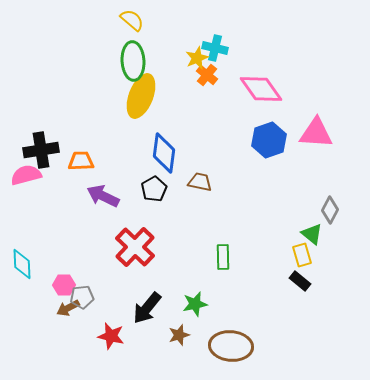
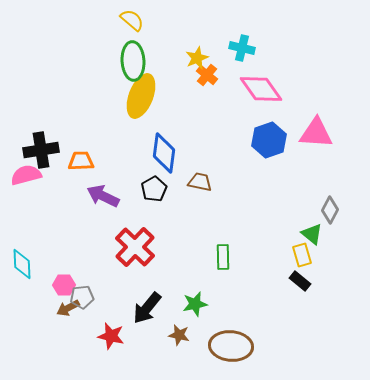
cyan cross: moved 27 px right
brown star: rotated 30 degrees clockwise
